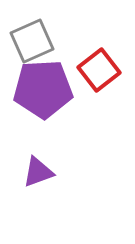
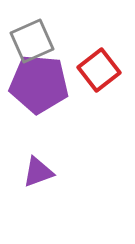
purple pentagon: moved 4 px left, 5 px up; rotated 8 degrees clockwise
